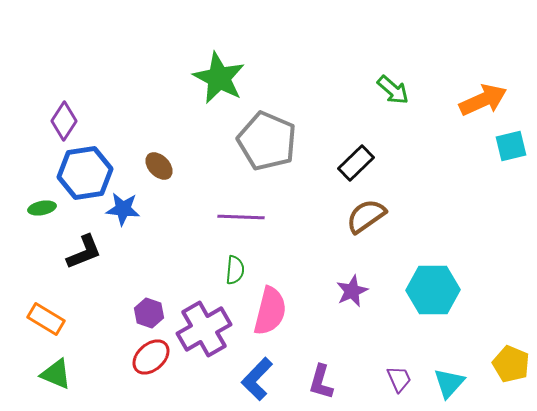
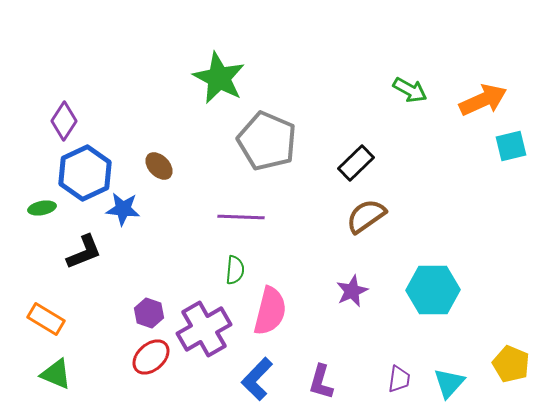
green arrow: moved 17 px right; rotated 12 degrees counterclockwise
blue hexagon: rotated 16 degrees counterclockwise
purple trapezoid: rotated 32 degrees clockwise
